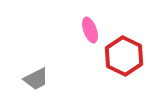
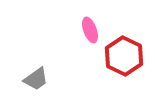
gray trapezoid: rotated 8 degrees counterclockwise
